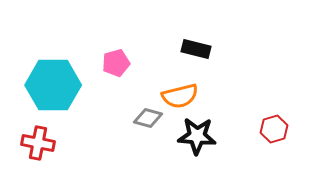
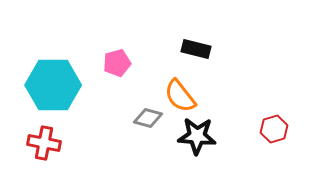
pink pentagon: moved 1 px right
orange semicircle: rotated 66 degrees clockwise
red cross: moved 6 px right
